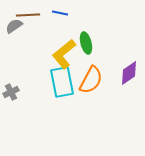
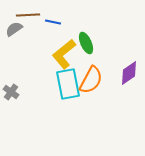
blue line: moved 7 px left, 9 px down
gray semicircle: moved 3 px down
green ellipse: rotated 10 degrees counterclockwise
cyan rectangle: moved 6 px right, 2 px down
gray cross: rotated 28 degrees counterclockwise
